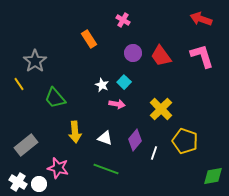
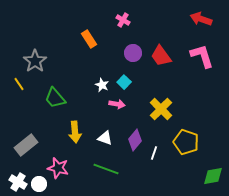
yellow pentagon: moved 1 px right, 1 px down
